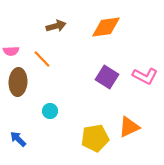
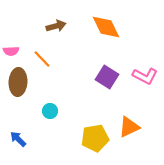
orange diamond: rotated 72 degrees clockwise
